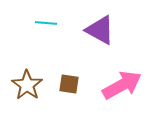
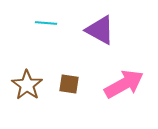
pink arrow: moved 2 px right, 1 px up
